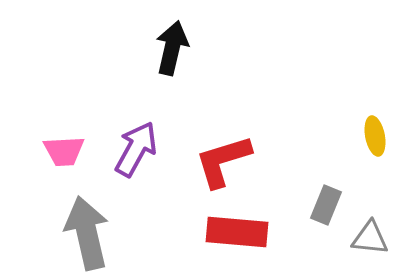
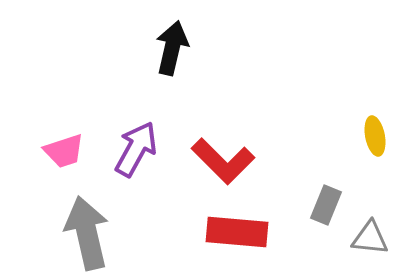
pink trapezoid: rotated 15 degrees counterclockwise
red L-shape: rotated 118 degrees counterclockwise
